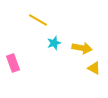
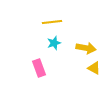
yellow line: moved 14 px right, 2 px down; rotated 36 degrees counterclockwise
yellow arrow: moved 4 px right
pink rectangle: moved 26 px right, 5 px down
